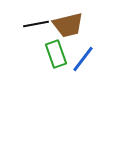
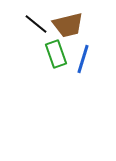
black line: rotated 50 degrees clockwise
blue line: rotated 20 degrees counterclockwise
